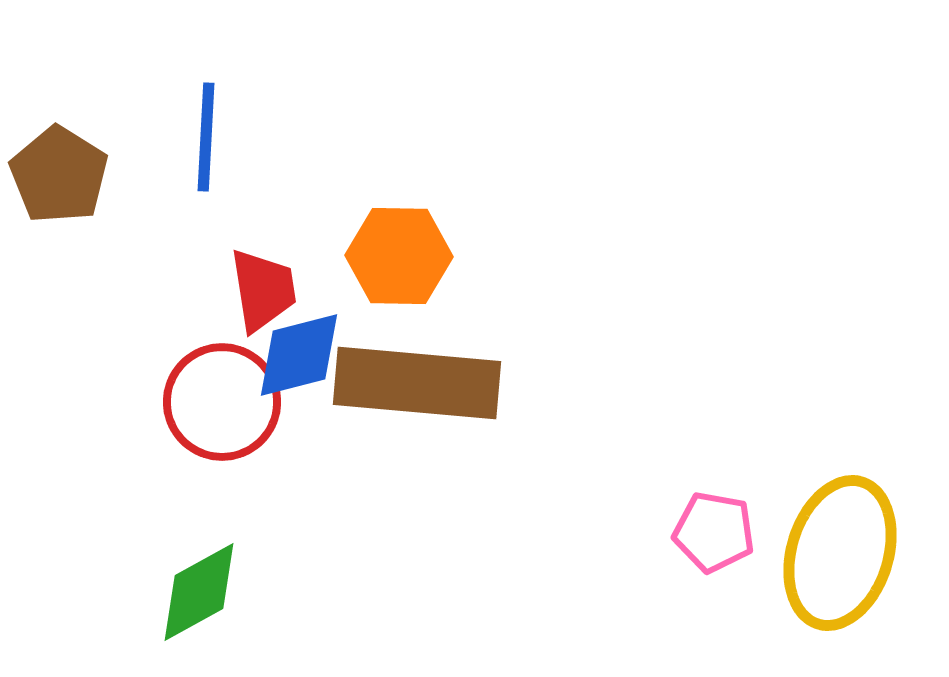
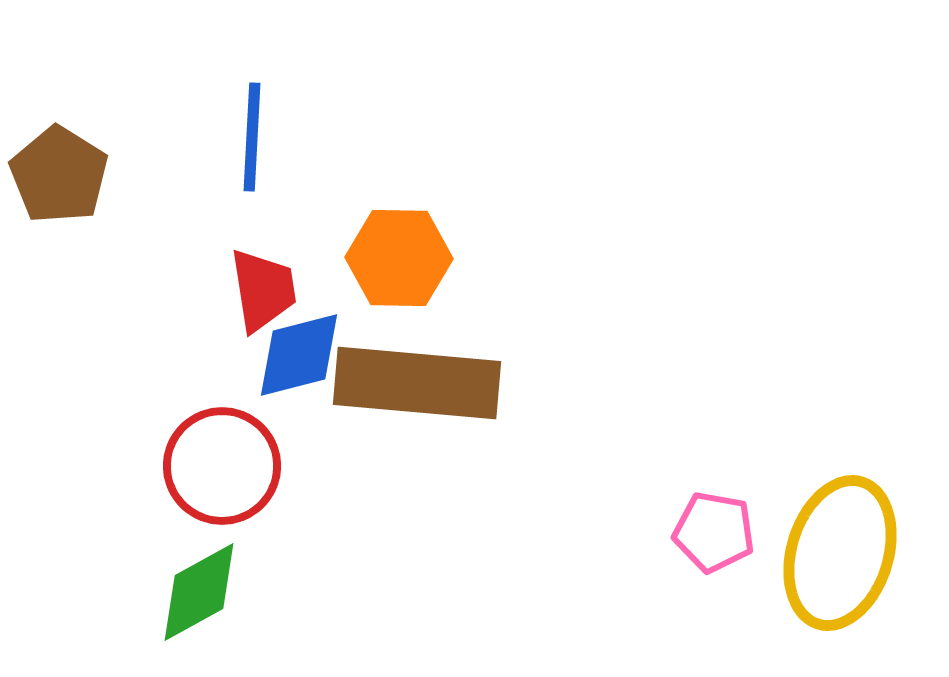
blue line: moved 46 px right
orange hexagon: moved 2 px down
red circle: moved 64 px down
